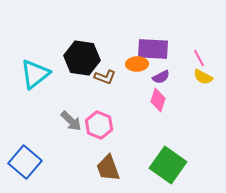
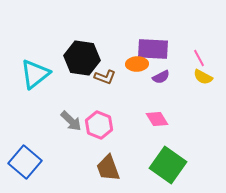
pink diamond: moved 1 px left, 19 px down; rotated 50 degrees counterclockwise
